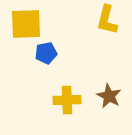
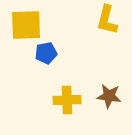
yellow square: moved 1 px down
brown star: rotated 20 degrees counterclockwise
